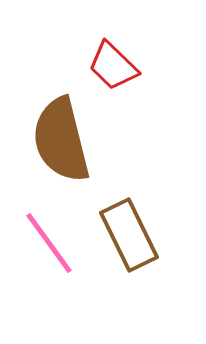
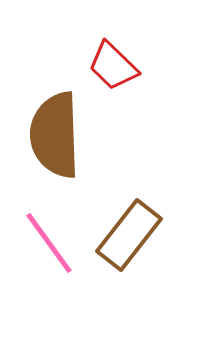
brown semicircle: moved 6 px left, 5 px up; rotated 12 degrees clockwise
brown rectangle: rotated 64 degrees clockwise
